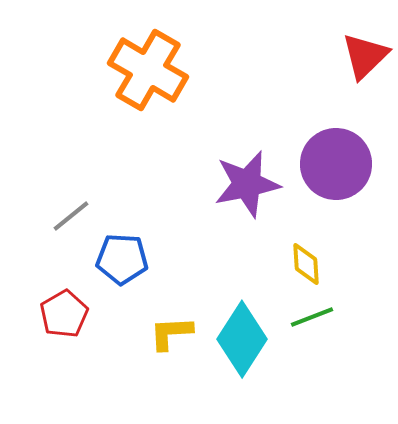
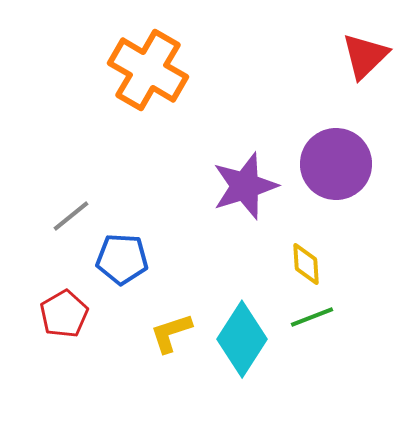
purple star: moved 2 px left, 2 px down; rotated 6 degrees counterclockwise
yellow L-shape: rotated 15 degrees counterclockwise
